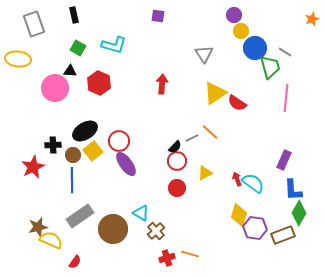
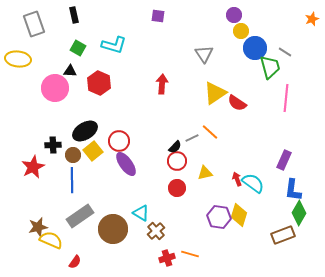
yellow triangle at (205, 173): rotated 14 degrees clockwise
blue L-shape at (293, 190): rotated 10 degrees clockwise
purple hexagon at (255, 228): moved 36 px left, 11 px up
